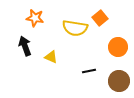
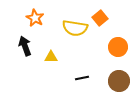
orange star: rotated 18 degrees clockwise
yellow triangle: rotated 24 degrees counterclockwise
black line: moved 7 px left, 7 px down
